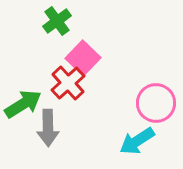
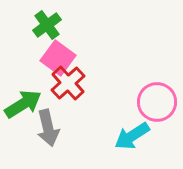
green cross: moved 10 px left, 4 px down
pink square: moved 25 px left; rotated 8 degrees counterclockwise
pink circle: moved 1 px right, 1 px up
gray arrow: rotated 12 degrees counterclockwise
cyan arrow: moved 5 px left, 5 px up
